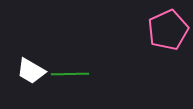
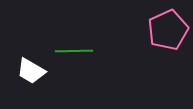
green line: moved 4 px right, 23 px up
